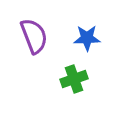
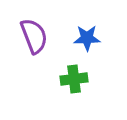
green cross: rotated 12 degrees clockwise
